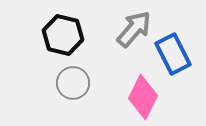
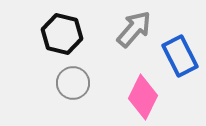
black hexagon: moved 1 px left, 1 px up
blue rectangle: moved 7 px right, 2 px down
